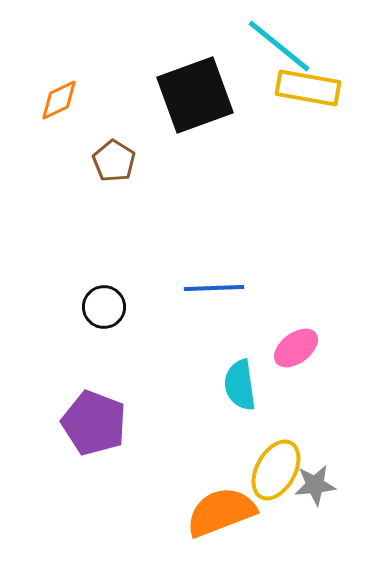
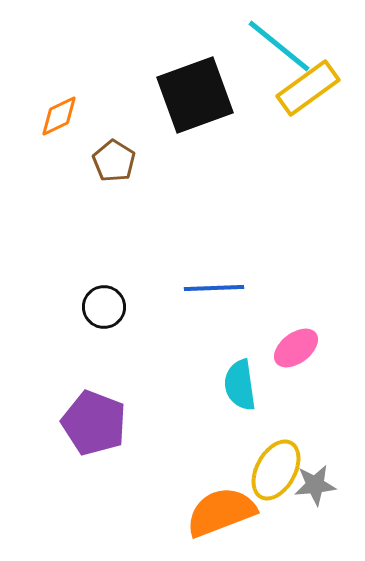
yellow rectangle: rotated 46 degrees counterclockwise
orange diamond: moved 16 px down
